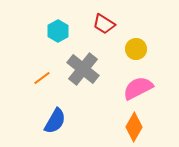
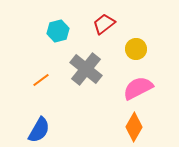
red trapezoid: rotated 110 degrees clockwise
cyan hexagon: rotated 15 degrees clockwise
gray cross: moved 3 px right
orange line: moved 1 px left, 2 px down
blue semicircle: moved 16 px left, 9 px down
